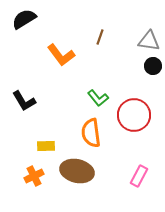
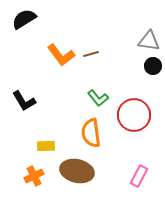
brown line: moved 9 px left, 17 px down; rotated 56 degrees clockwise
